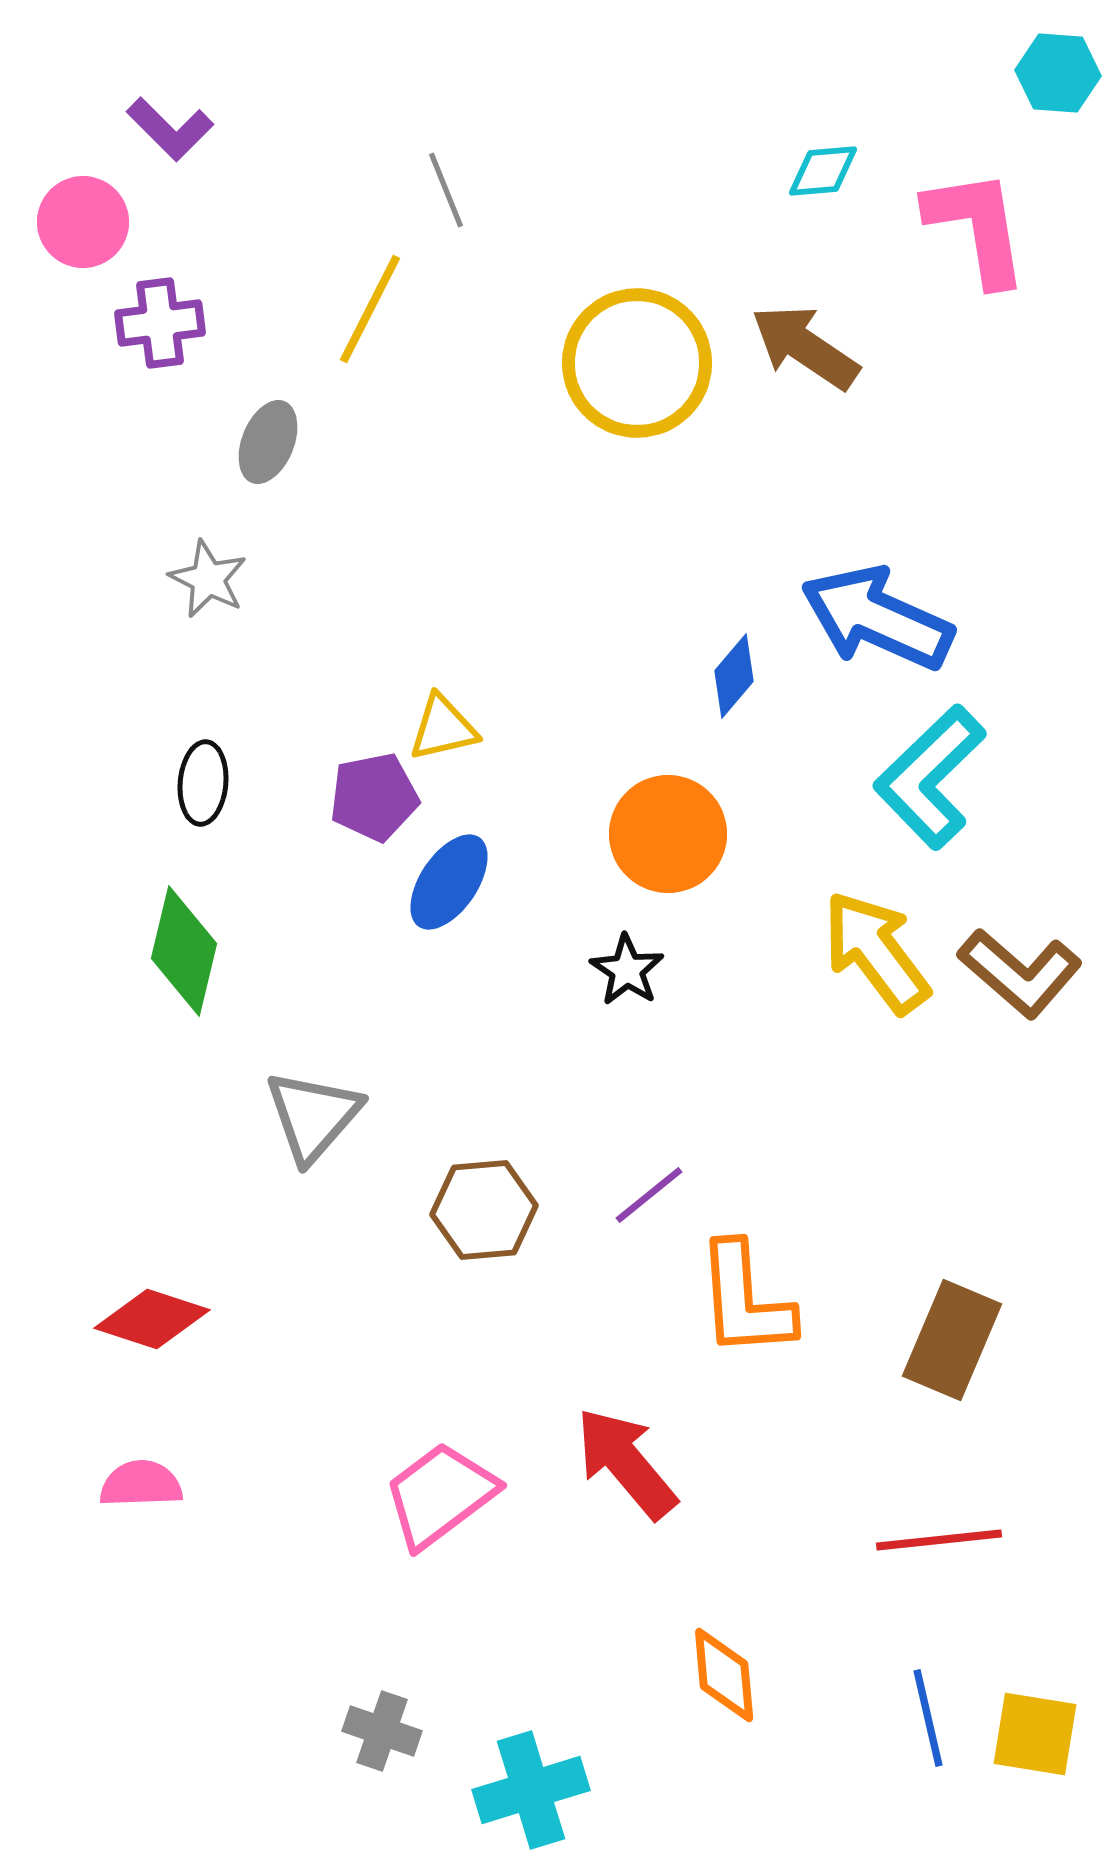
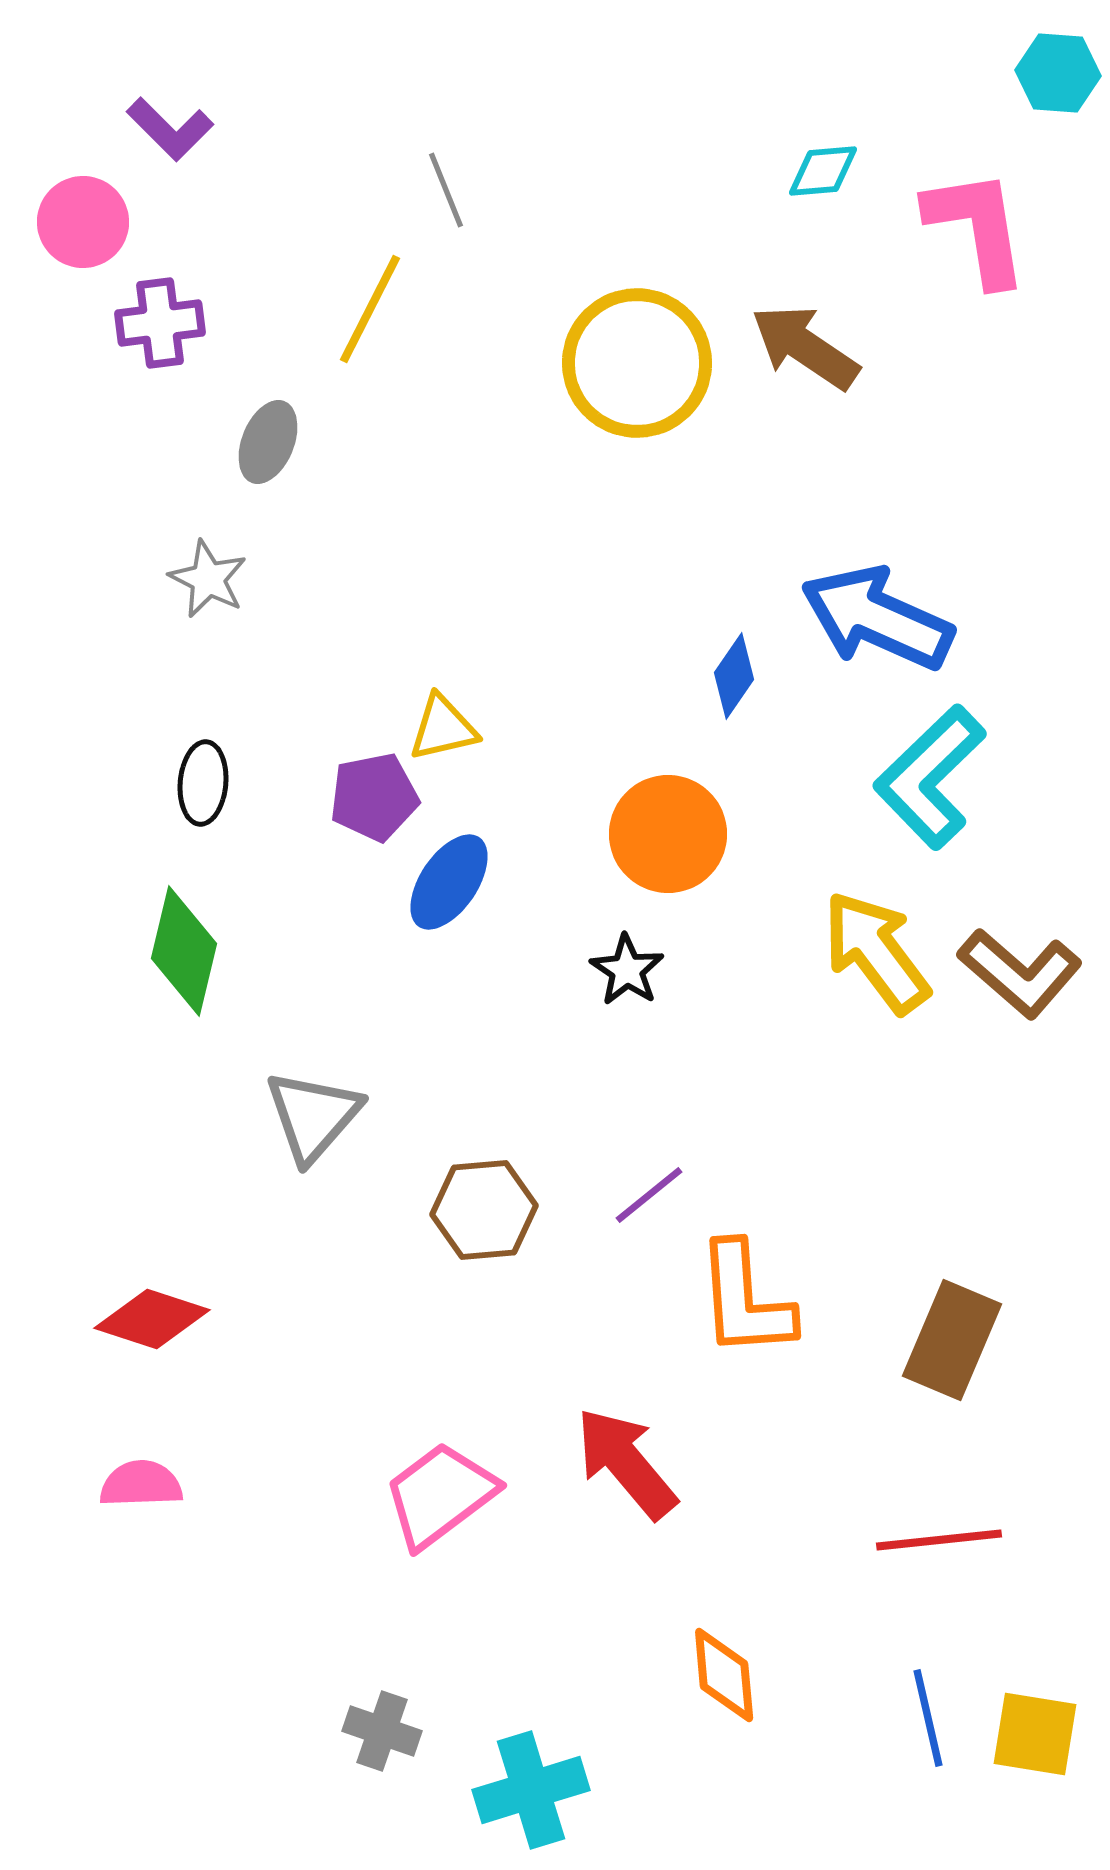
blue diamond: rotated 6 degrees counterclockwise
